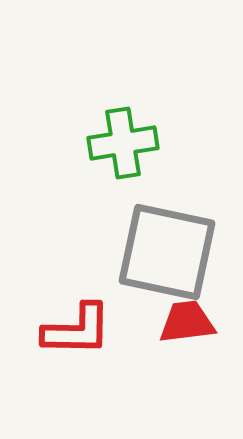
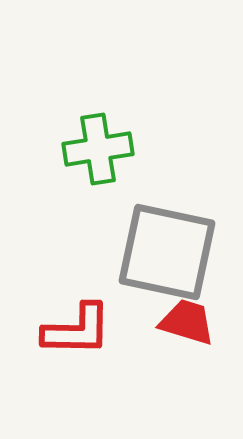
green cross: moved 25 px left, 6 px down
red trapezoid: rotated 24 degrees clockwise
